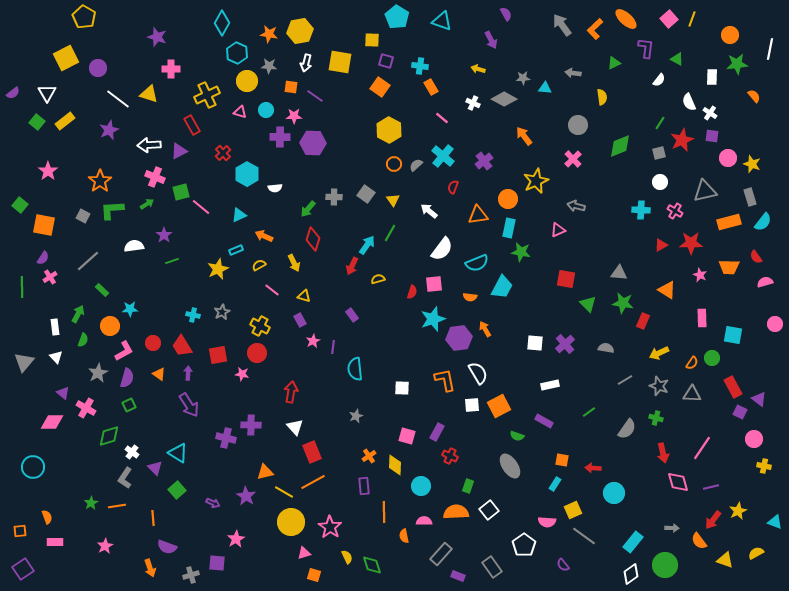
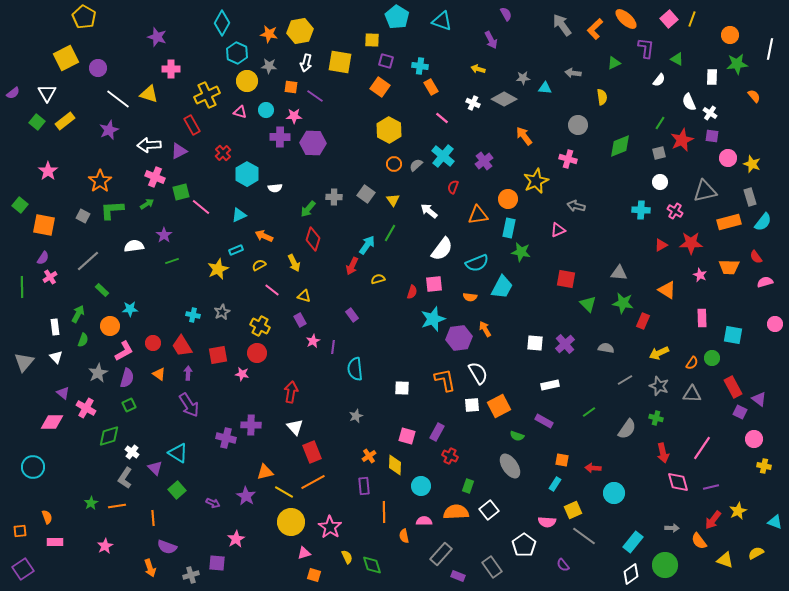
pink cross at (573, 159): moved 5 px left; rotated 30 degrees counterclockwise
